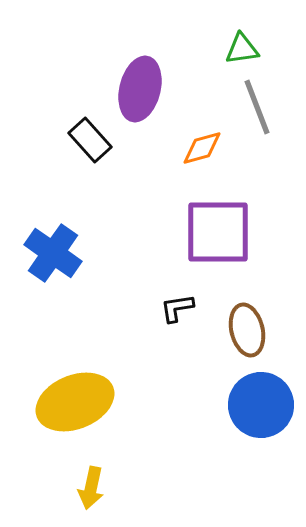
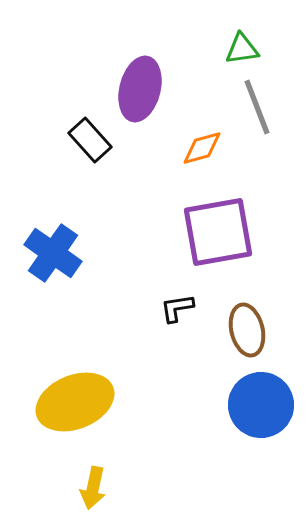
purple square: rotated 10 degrees counterclockwise
yellow arrow: moved 2 px right
